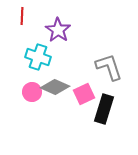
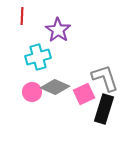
cyan cross: rotated 35 degrees counterclockwise
gray L-shape: moved 4 px left, 11 px down
